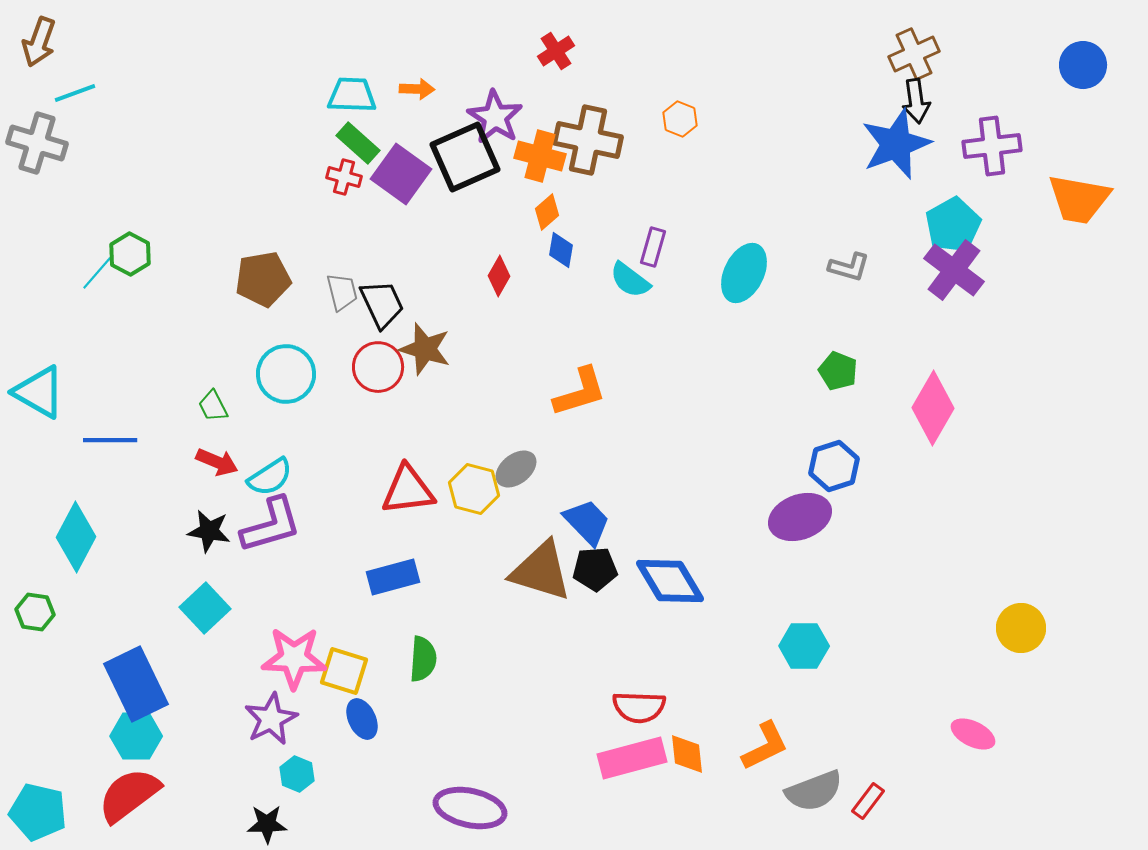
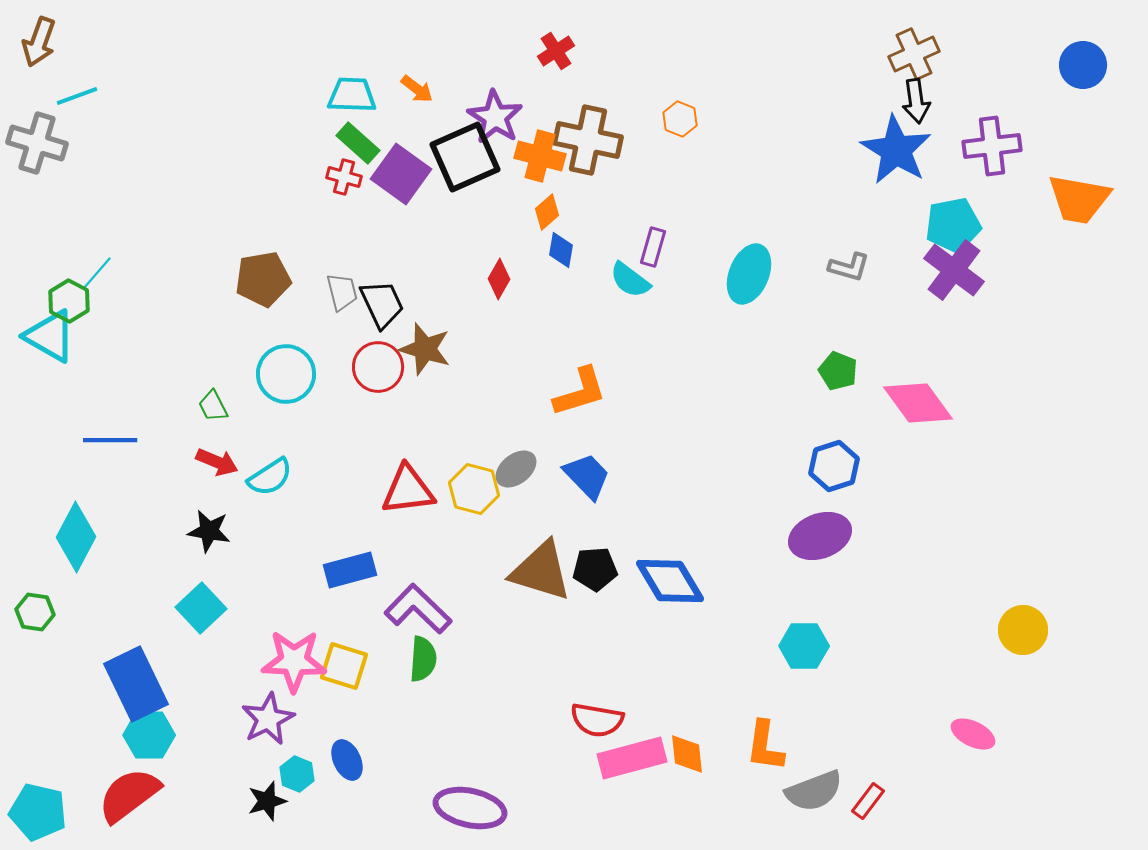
orange arrow at (417, 89): rotated 36 degrees clockwise
cyan line at (75, 93): moved 2 px right, 3 px down
blue star at (896, 144): moved 6 px down; rotated 20 degrees counterclockwise
cyan pentagon at (953, 225): rotated 18 degrees clockwise
green hexagon at (130, 254): moved 61 px left, 47 px down
cyan ellipse at (744, 273): moved 5 px right, 1 px down; rotated 4 degrees counterclockwise
red diamond at (499, 276): moved 3 px down
cyan triangle at (39, 392): moved 11 px right, 56 px up
pink diamond at (933, 408): moved 15 px left, 5 px up; rotated 66 degrees counterclockwise
purple ellipse at (800, 517): moved 20 px right, 19 px down
blue trapezoid at (587, 522): moved 46 px up
purple L-shape at (271, 525): moved 147 px right, 84 px down; rotated 120 degrees counterclockwise
blue rectangle at (393, 577): moved 43 px left, 7 px up
cyan square at (205, 608): moved 4 px left
yellow circle at (1021, 628): moved 2 px right, 2 px down
pink star at (294, 658): moved 3 px down
yellow square at (344, 671): moved 5 px up
red semicircle at (639, 707): moved 42 px left, 13 px down; rotated 8 degrees clockwise
purple star at (271, 719): moved 3 px left
blue ellipse at (362, 719): moved 15 px left, 41 px down
cyan hexagon at (136, 736): moved 13 px right, 1 px up
orange L-shape at (765, 746): rotated 124 degrees clockwise
black star at (267, 824): moved 23 px up; rotated 15 degrees counterclockwise
